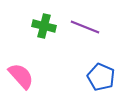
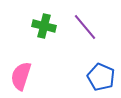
purple line: rotated 28 degrees clockwise
pink semicircle: rotated 120 degrees counterclockwise
